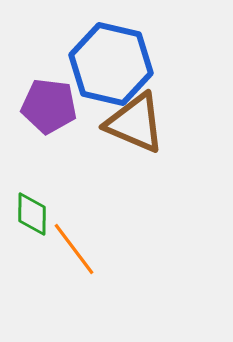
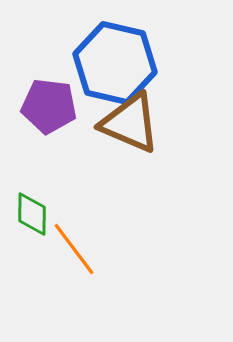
blue hexagon: moved 4 px right, 1 px up
brown triangle: moved 5 px left
